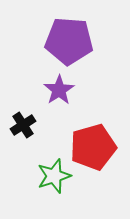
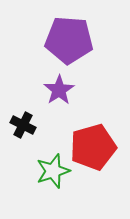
purple pentagon: moved 1 px up
black cross: rotated 30 degrees counterclockwise
green star: moved 1 px left, 5 px up
